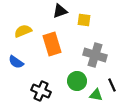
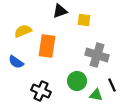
orange rectangle: moved 5 px left, 2 px down; rotated 25 degrees clockwise
gray cross: moved 2 px right
